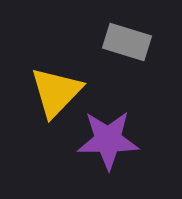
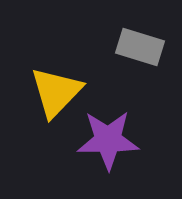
gray rectangle: moved 13 px right, 5 px down
